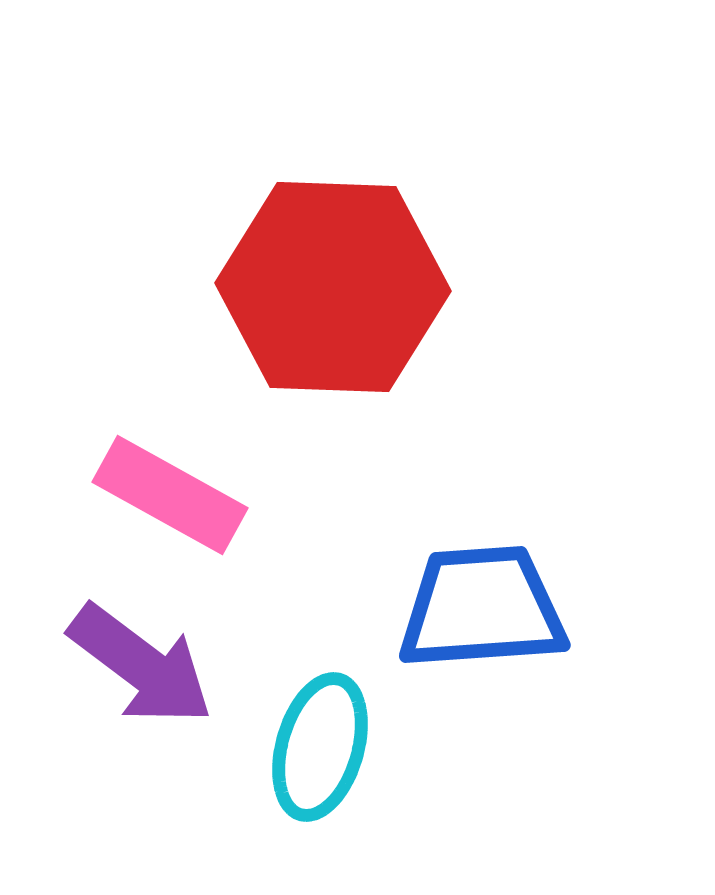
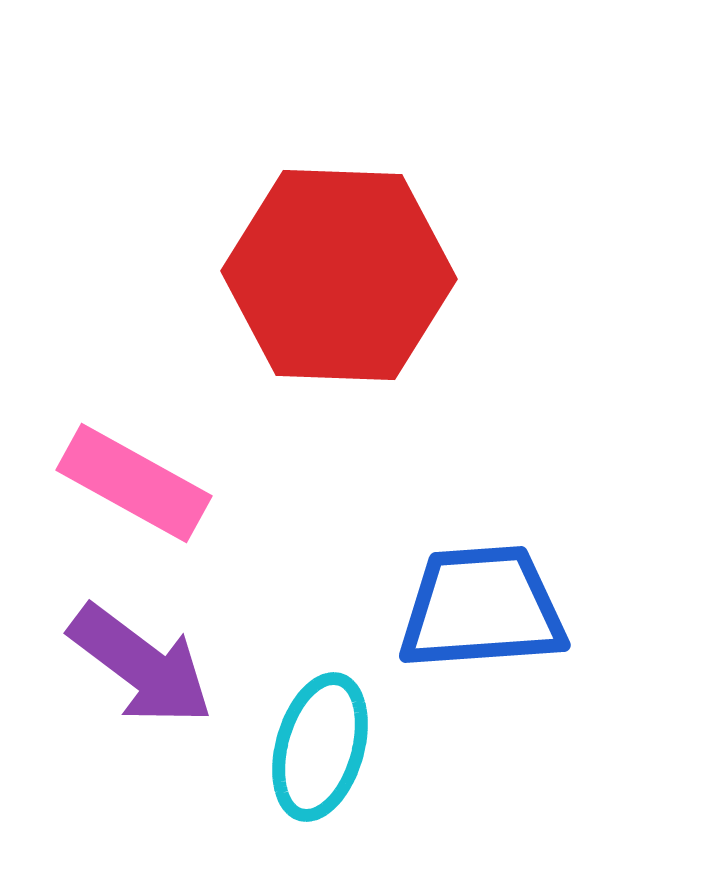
red hexagon: moved 6 px right, 12 px up
pink rectangle: moved 36 px left, 12 px up
